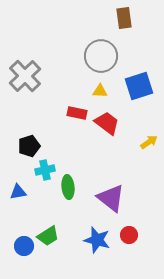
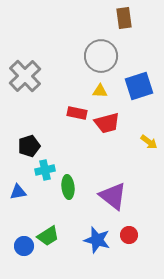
red trapezoid: rotated 128 degrees clockwise
yellow arrow: rotated 72 degrees clockwise
purple triangle: moved 2 px right, 2 px up
